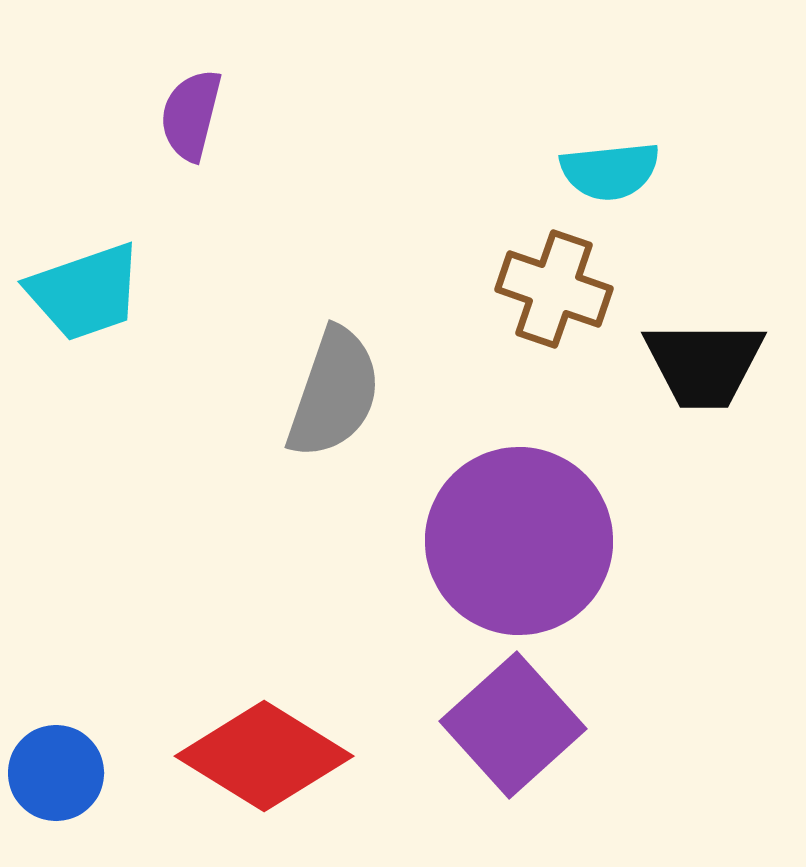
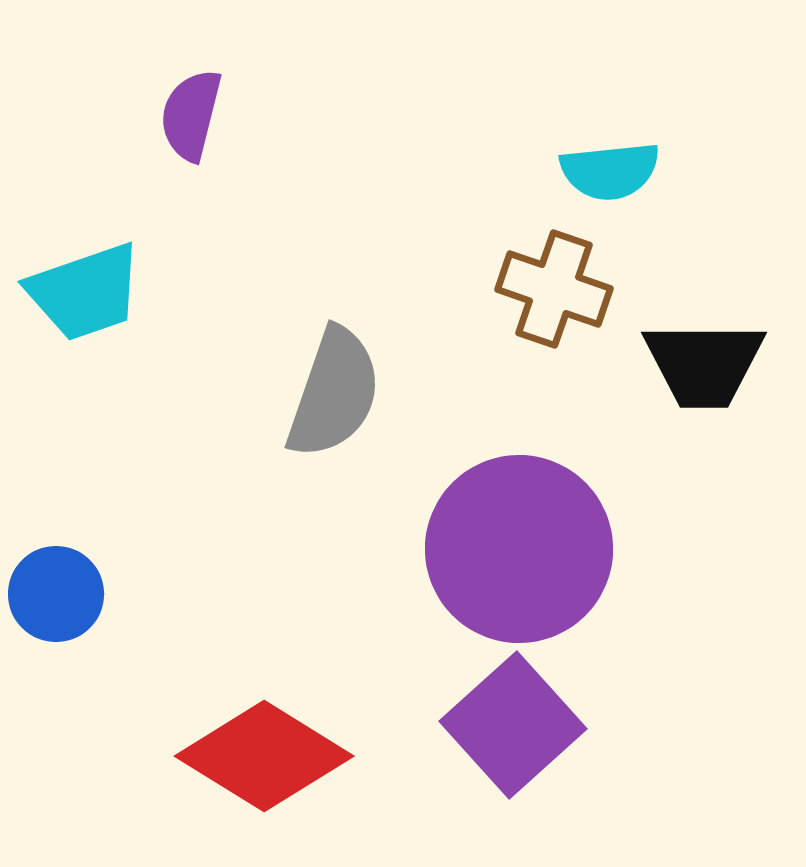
purple circle: moved 8 px down
blue circle: moved 179 px up
